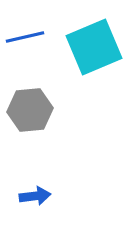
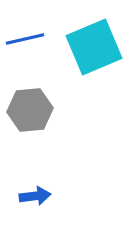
blue line: moved 2 px down
